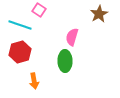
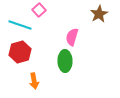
pink square: rotated 16 degrees clockwise
